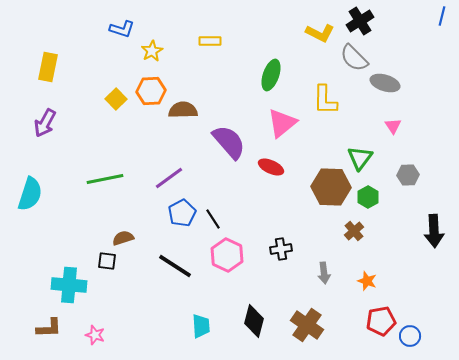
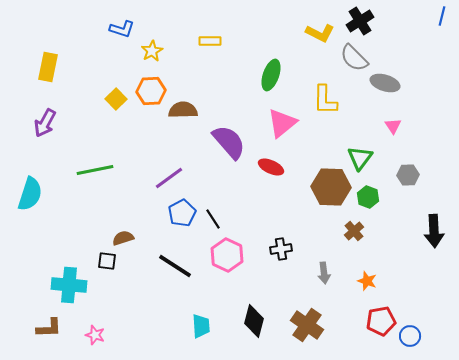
green line at (105, 179): moved 10 px left, 9 px up
green hexagon at (368, 197): rotated 10 degrees counterclockwise
